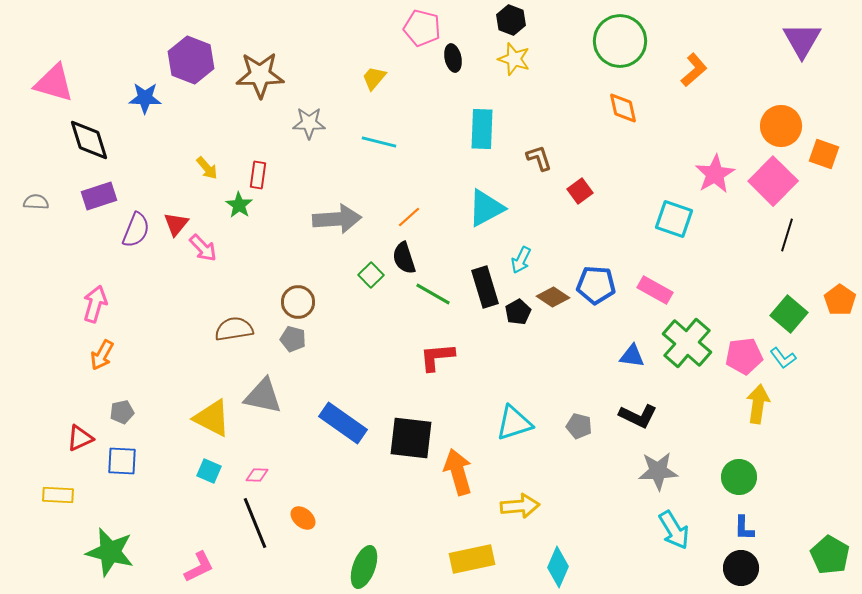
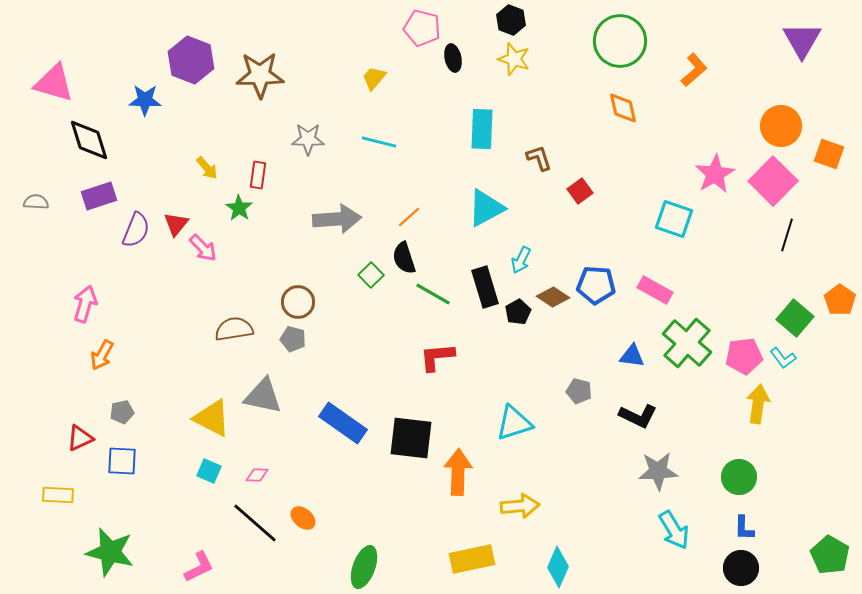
blue star at (145, 98): moved 2 px down
gray star at (309, 123): moved 1 px left, 16 px down
orange square at (824, 154): moved 5 px right
green star at (239, 205): moved 3 px down
pink arrow at (95, 304): moved 10 px left
green square at (789, 314): moved 6 px right, 4 px down
gray pentagon at (579, 426): moved 35 px up
orange arrow at (458, 472): rotated 18 degrees clockwise
black line at (255, 523): rotated 27 degrees counterclockwise
